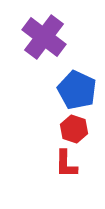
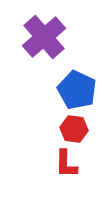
purple cross: rotated 12 degrees clockwise
red hexagon: rotated 12 degrees counterclockwise
